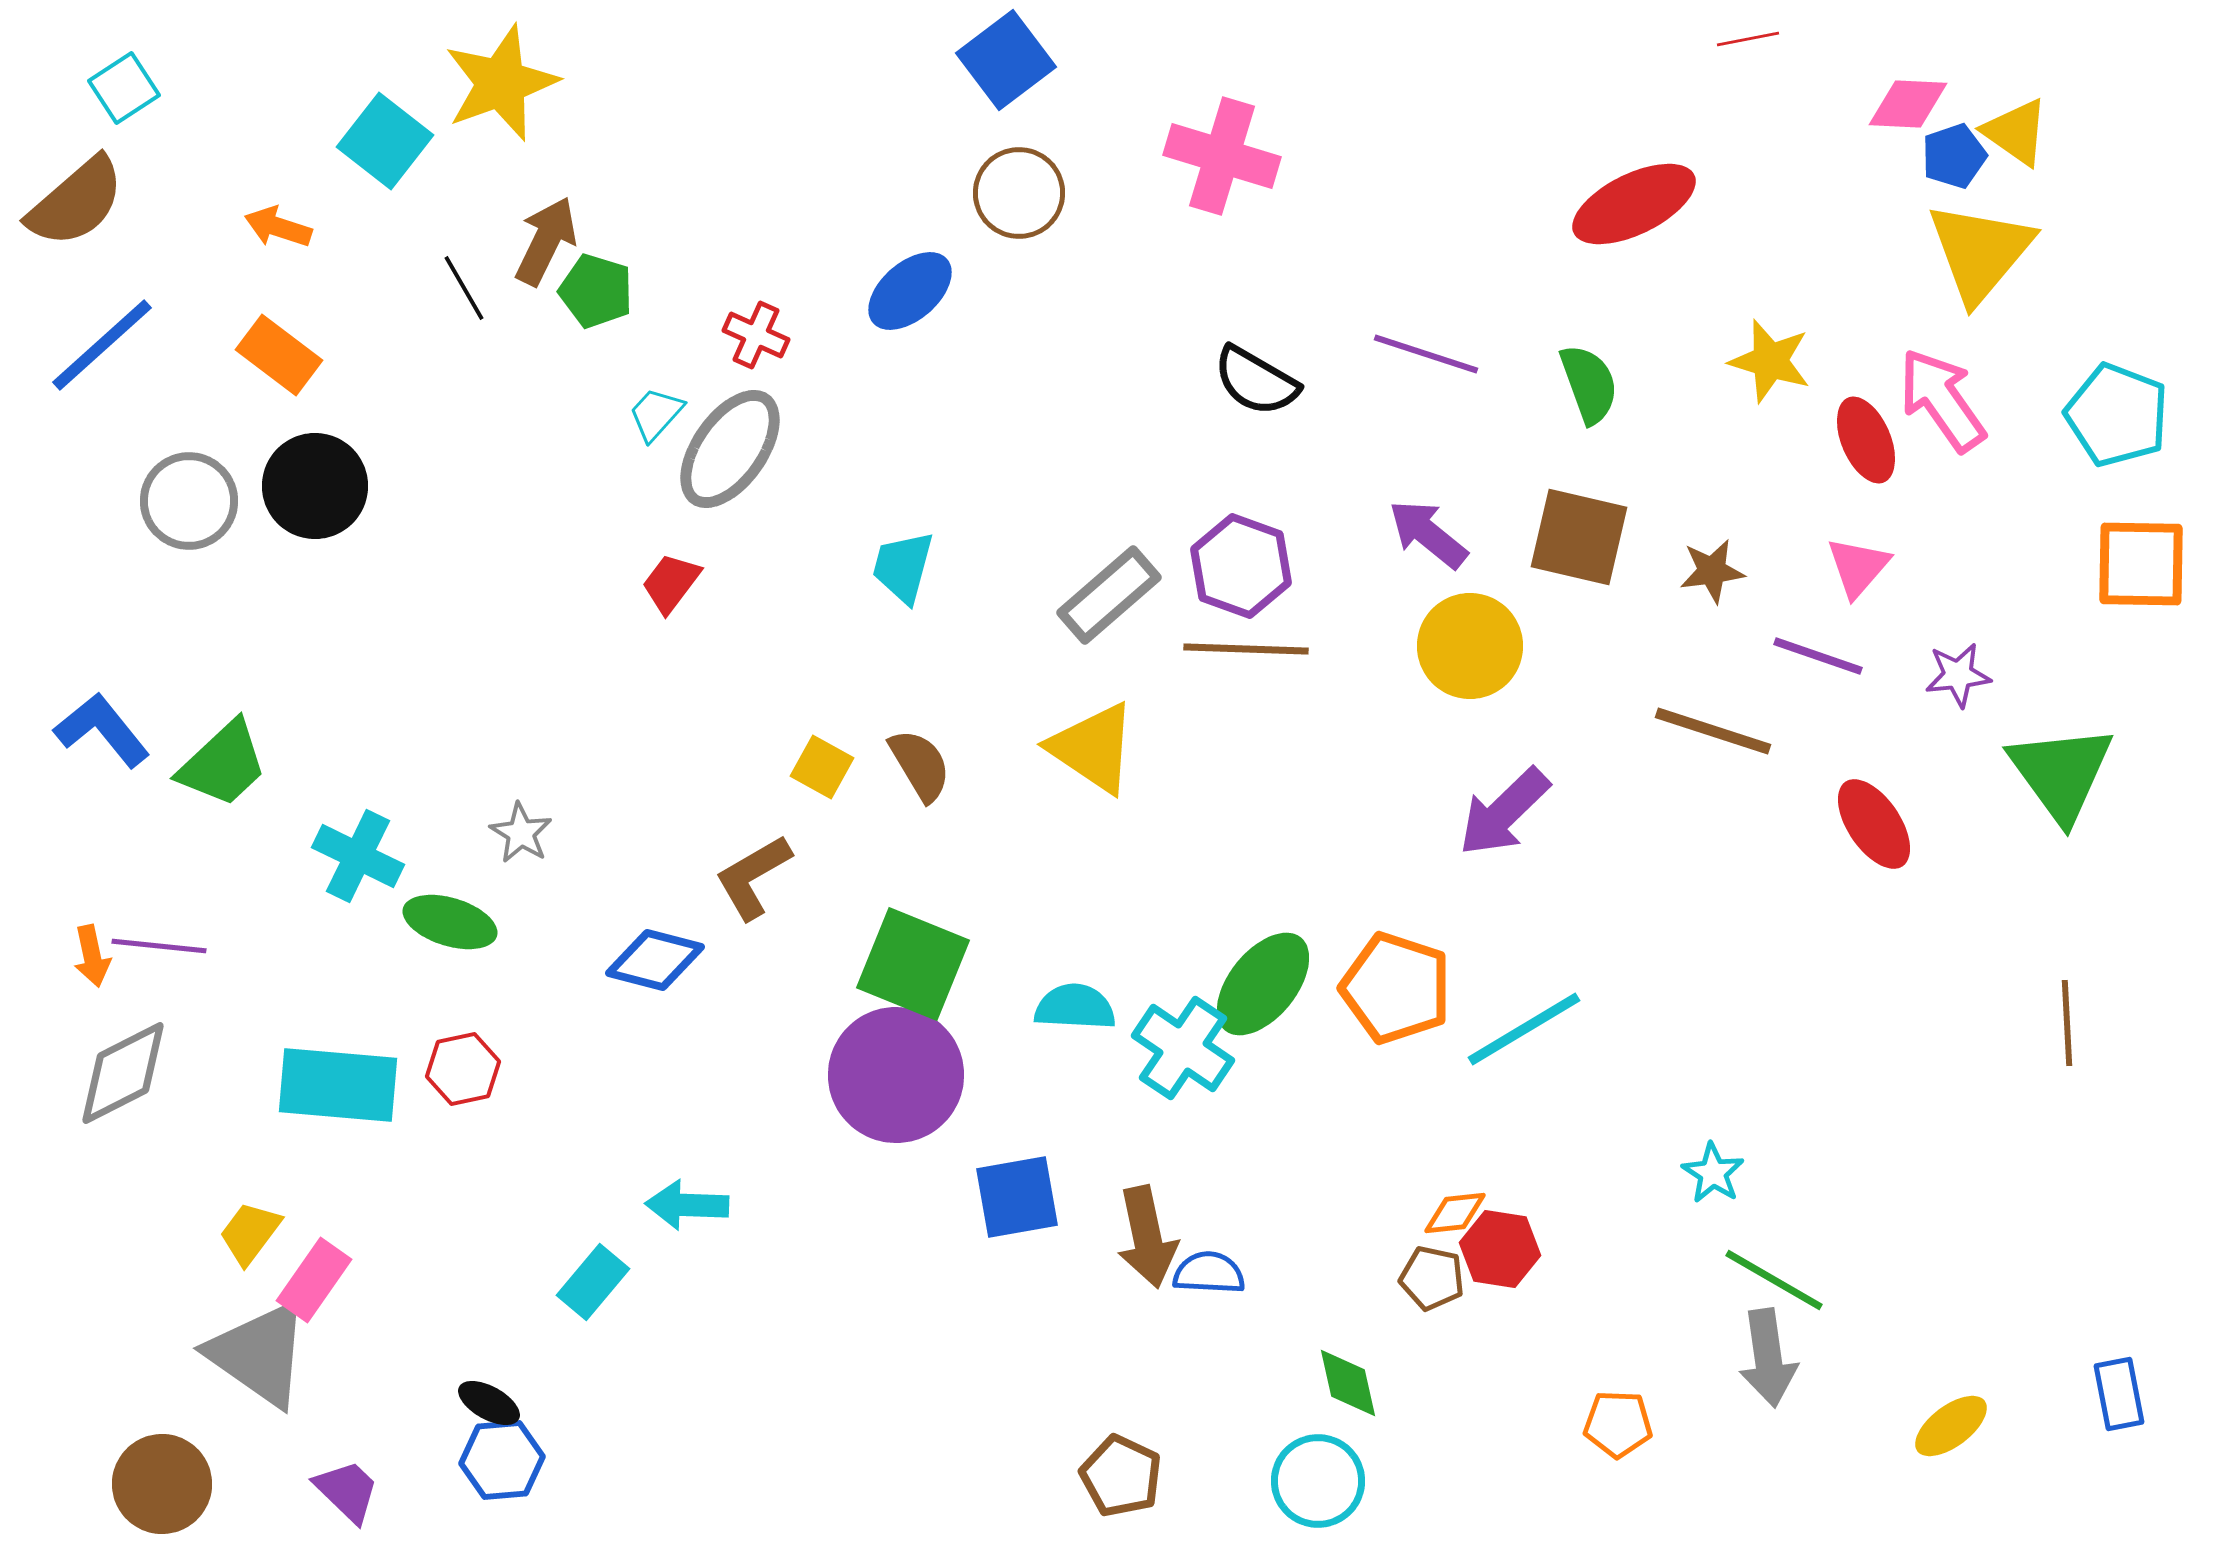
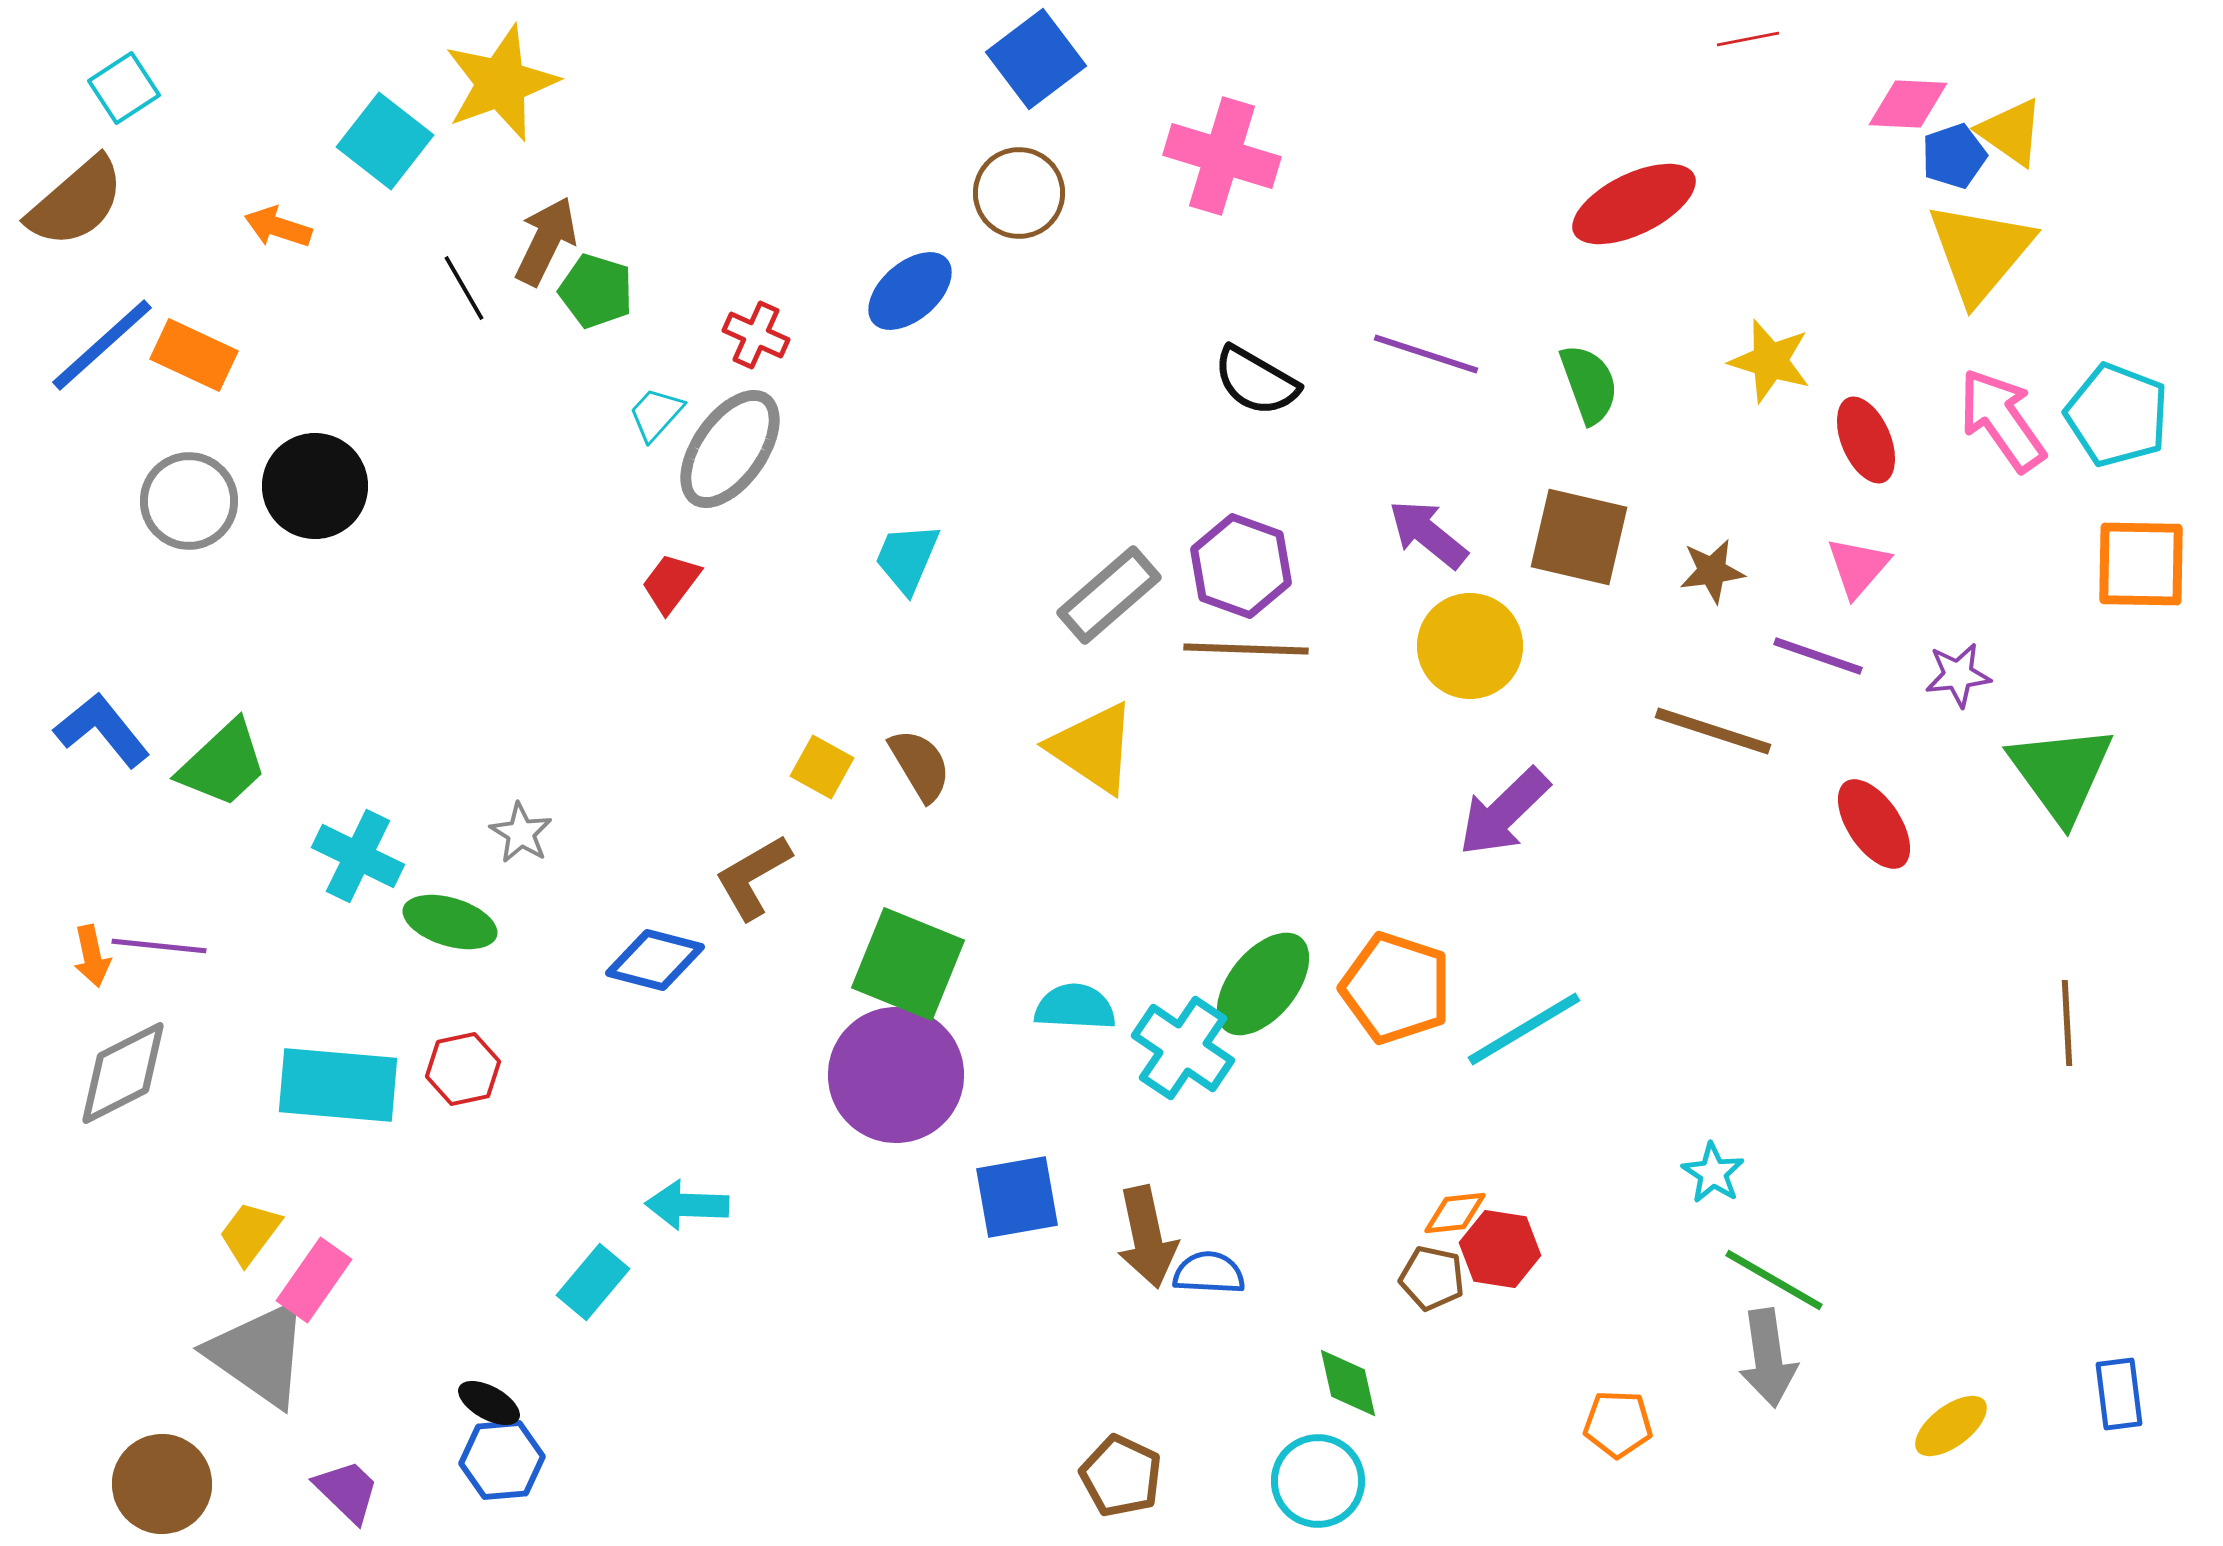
blue square at (1006, 60): moved 30 px right, 1 px up
yellow triangle at (2016, 132): moved 5 px left
orange rectangle at (279, 355): moved 85 px left; rotated 12 degrees counterclockwise
pink arrow at (1942, 400): moved 60 px right, 20 px down
cyan trapezoid at (903, 567): moved 4 px right, 9 px up; rotated 8 degrees clockwise
green square at (913, 964): moved 5 px left
blue rectangle at (2119, 1394): rotated 4 degrees clockwise
